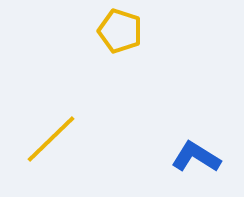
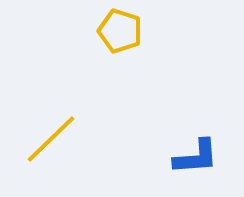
blue L-shape: rotated 144 degrees clockwise
